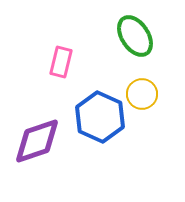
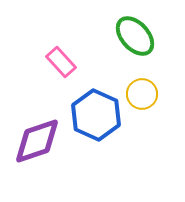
green ellipse: rotated 9 degrees counterclockwise
pink rectangle: rotated 56 degrees counterclockwise
blue hexagon: moved 4 px left, 2 px up
